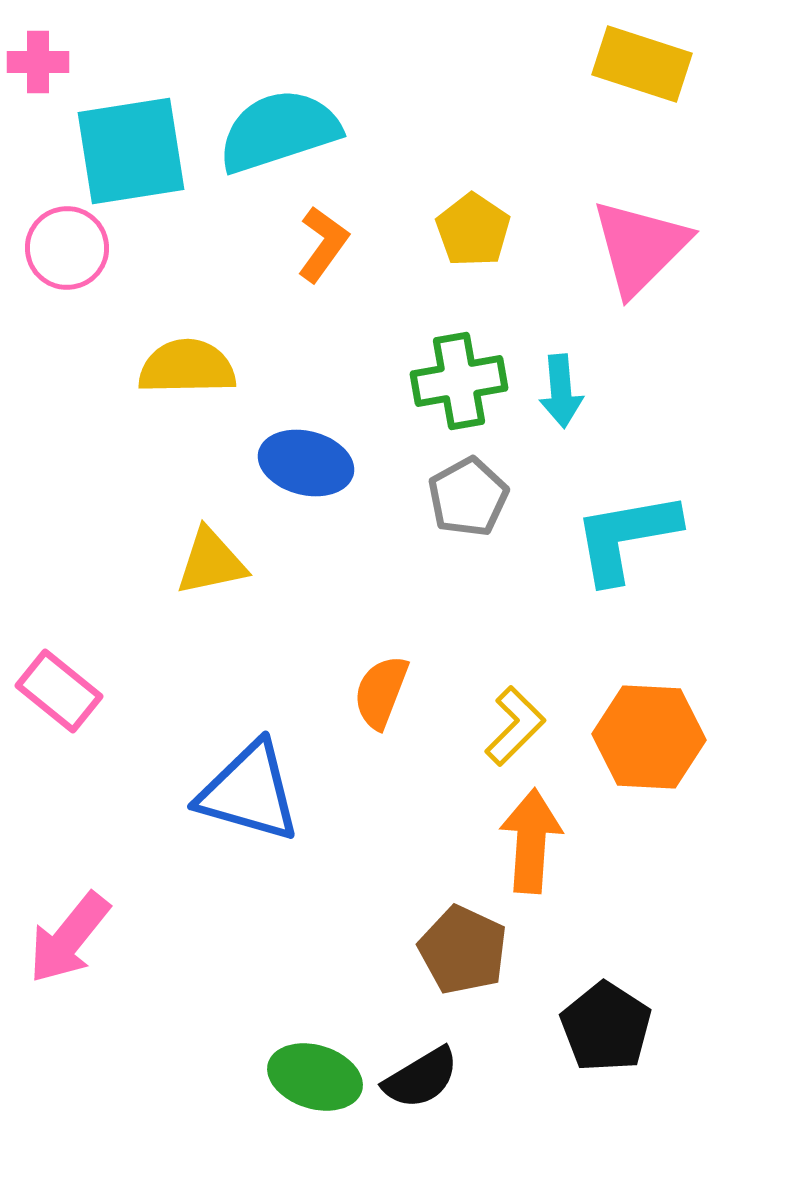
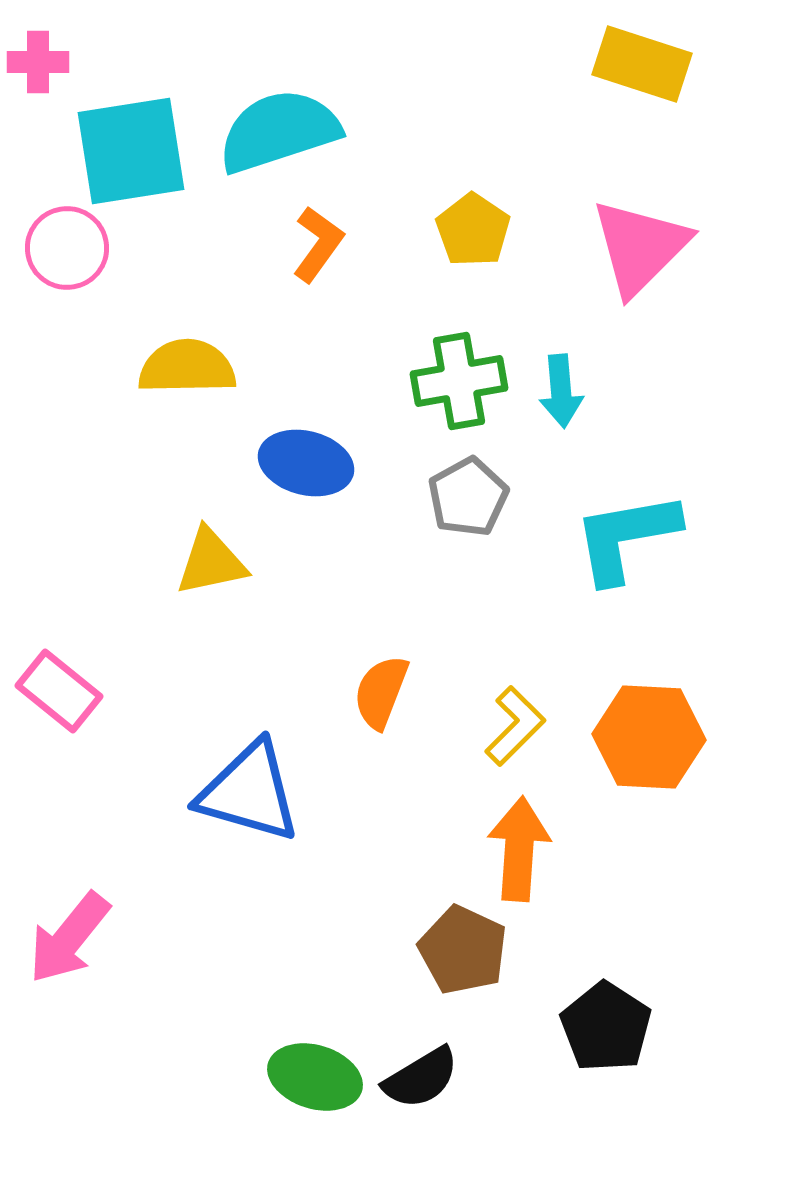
orange L-shape: moved 5 px left
orange arrow: moved 12 px left, 8 px down
